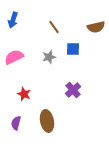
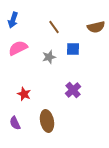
pink semicircle: moved 4 px right, 9 px up
purple semicircle: moved 1 px left; rotated 40 degrees counterclockwise
